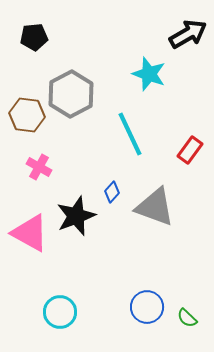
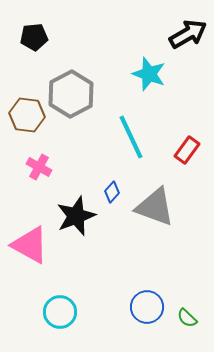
cyan line: moved 1 px right, 3 px down
red rectangle: moved 3 px left
pink triangle: moved 12 px down
